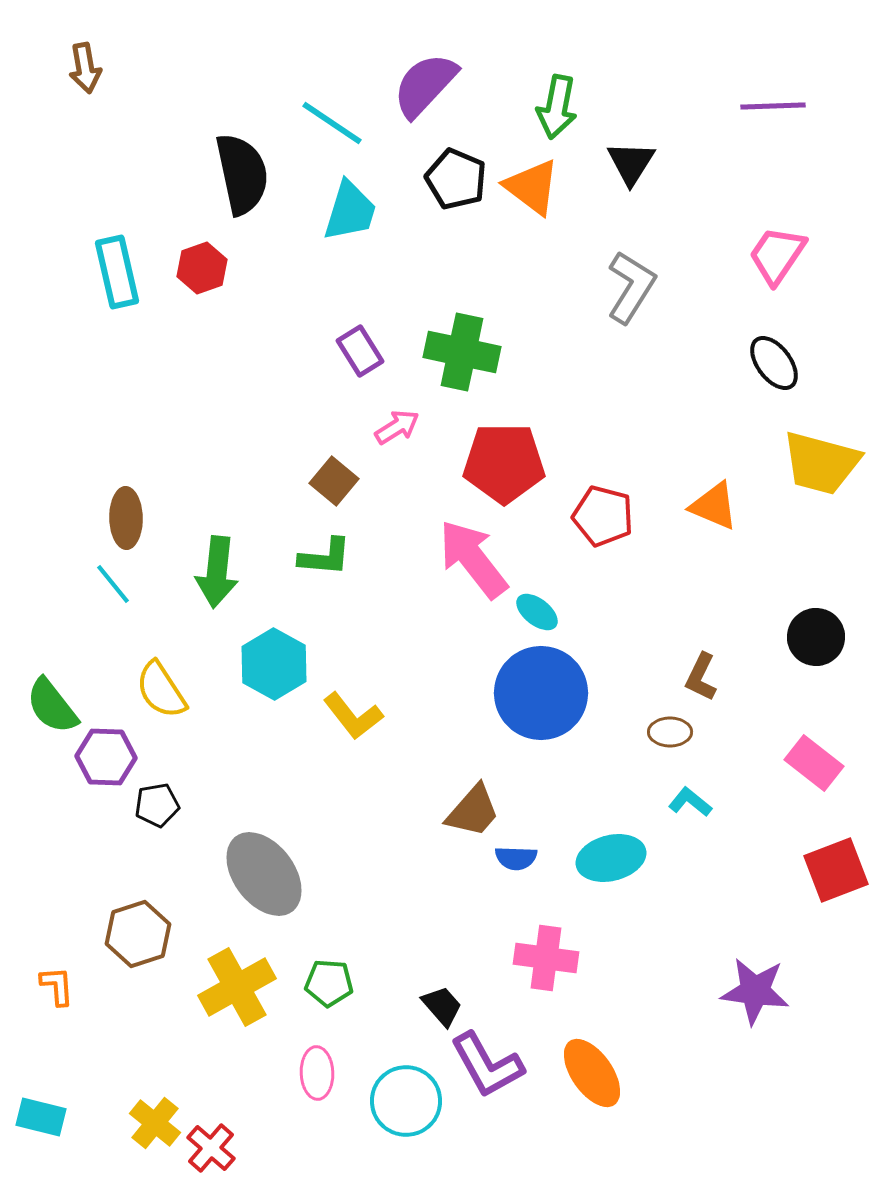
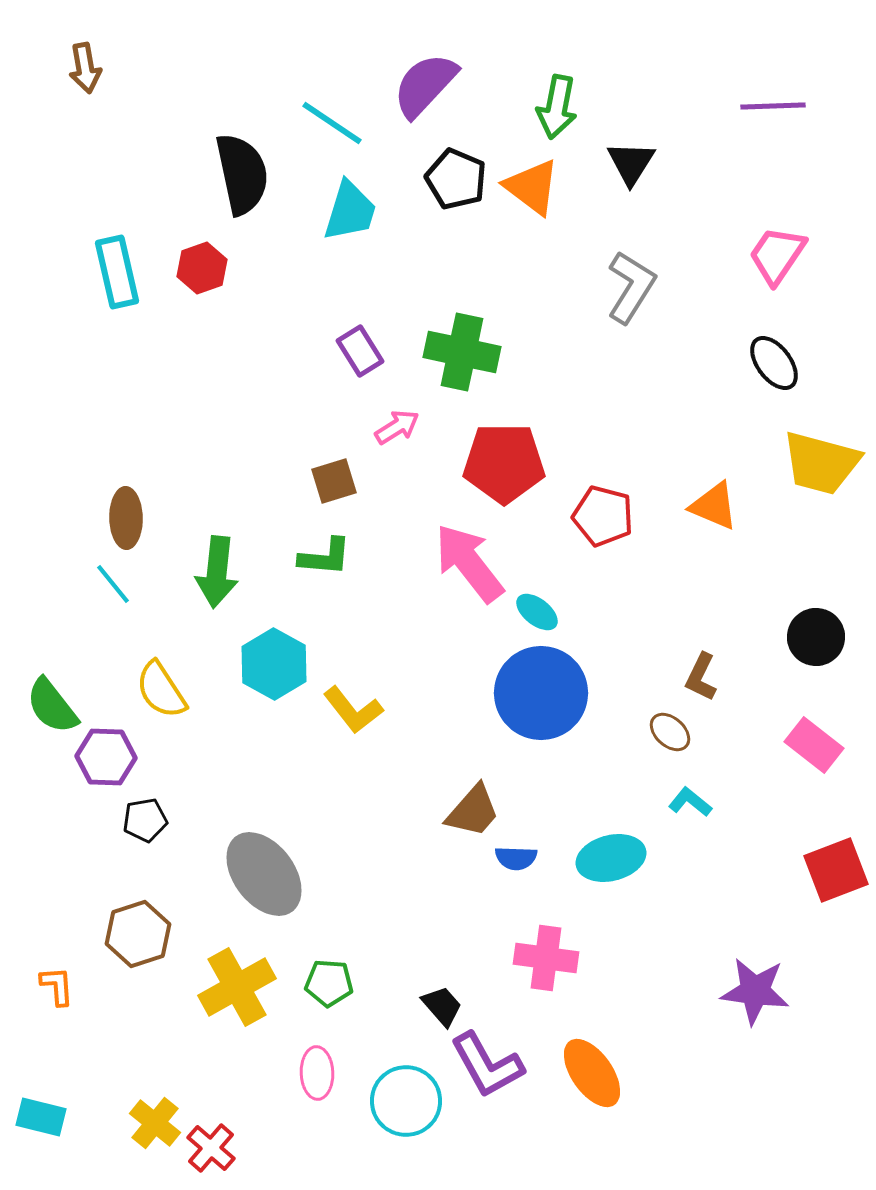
brown square at (334, 481): rotated 33 degrees clockwise
pink arrow at (473, 559): moved 4 px left, 4 px down
yellow L-shape at (353, 716): moved 6 px up
brown ellipse at (670, 732): rotated 42 degrees clockwise
pink rectangle at (814, 763): moved 18 px up
black pentagon at (157, 805): moved 12 px left, 15 px down
